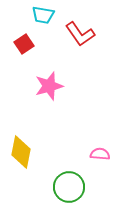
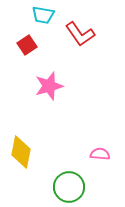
red square: moved 3 px right, 1 px down
